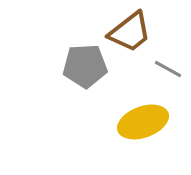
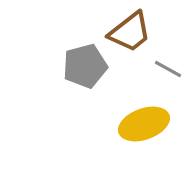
gray pentagon: rotated 12 degrees counterclockwise
yellow ellipse: moved 1 px right, 2 px down
